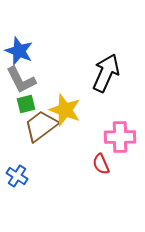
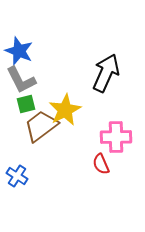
yellow star: rotated 24 degrees clockwise
pink cross: moved 4 px left
